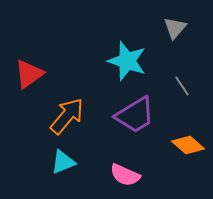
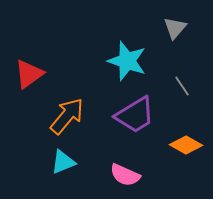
orange diamond: moved 2 px left; rotated 12 degrees counterclockwise
